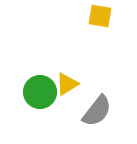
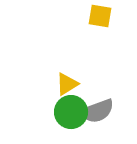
green circle: moved 31 px right, 20 px down
gray semicircle: rotated 32 degrees clockwise
